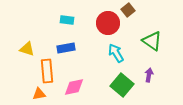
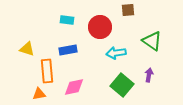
brown square: rotated 32 degrees clockwise
red circle: moved 8 px left, 4 px down
blue rectangle: moved 2 px right, 2 px down
cyan arrow: rotated 66 degrees counterclockwise
